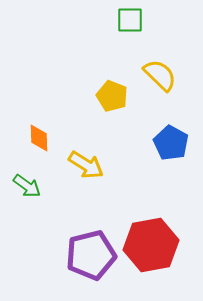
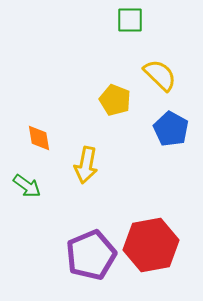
yellow pentagon: moved 3 px right, 4 px down
orange diamond: rotated 8 degrees counterclockwise
blue pentagon: moved 14 px up
yellow arrow: rotated 69 degrees clockwise
purple pentagon: rotated 9 degrees counterclockwise
